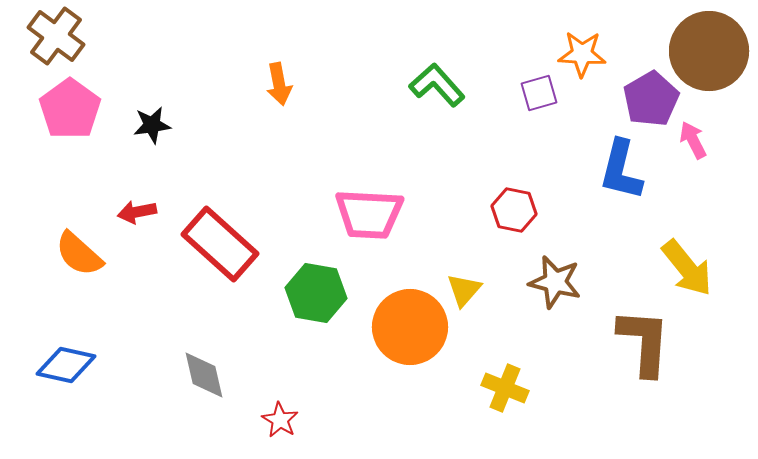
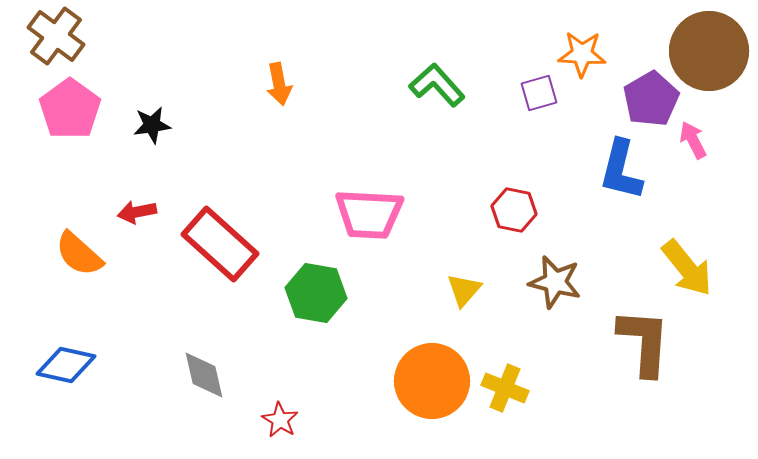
orange circle: moved 22 px right, 54 px down
